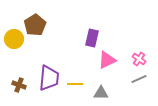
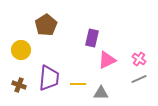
brown pentagon: moved 11 px right
yellow circle: moved 7 px right, 11 px down
yellow line: moved 3 px right
